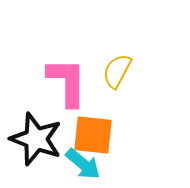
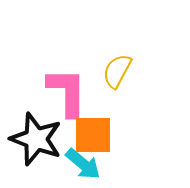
pink L-shape: moved 10 px down
orange square: rotated 6 degrees counterclockwise
